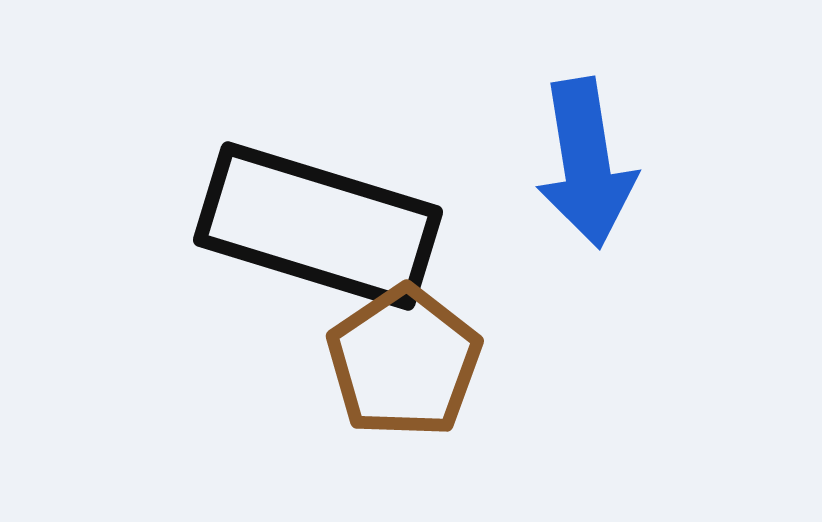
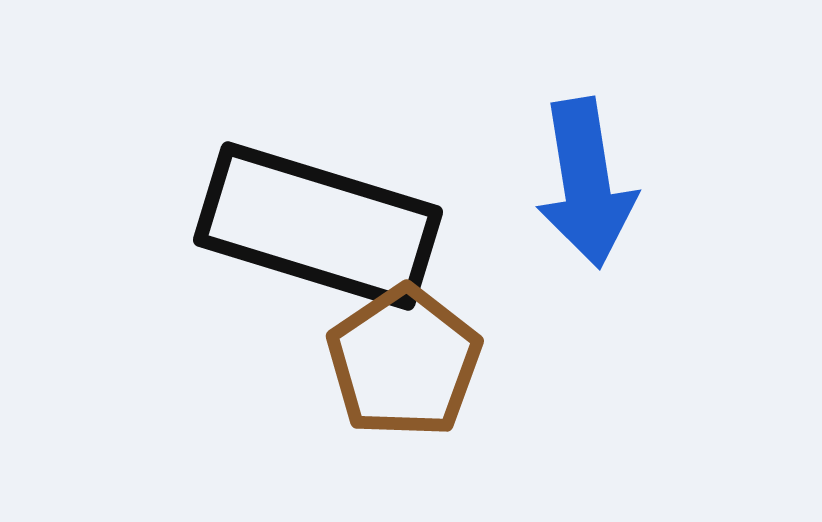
blue arrow: moved 20 px down
